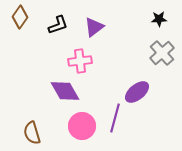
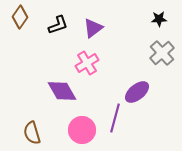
purple triangle: moved 1 px left, 1 px down
pink cross: moved 7 px right, 2 px down; rotated 25 degrees counterclockwise
purple diamond: moved 3 px left
pink circle: moved 4 px down
